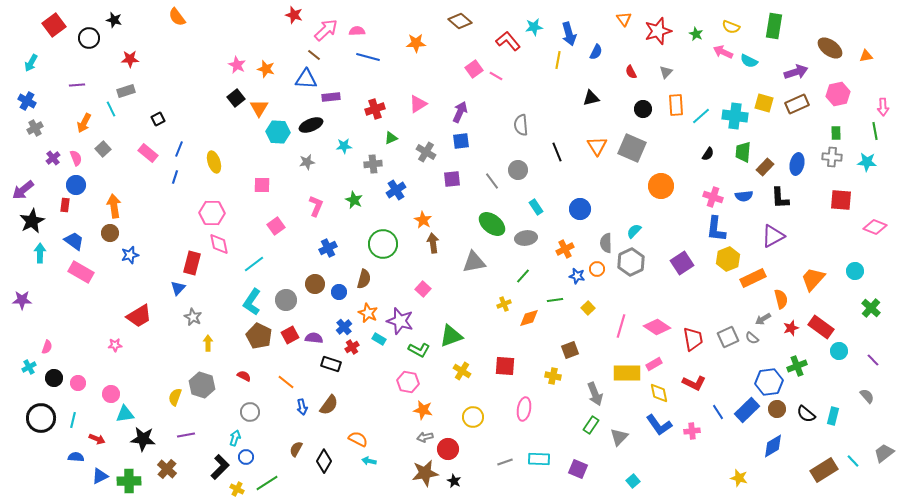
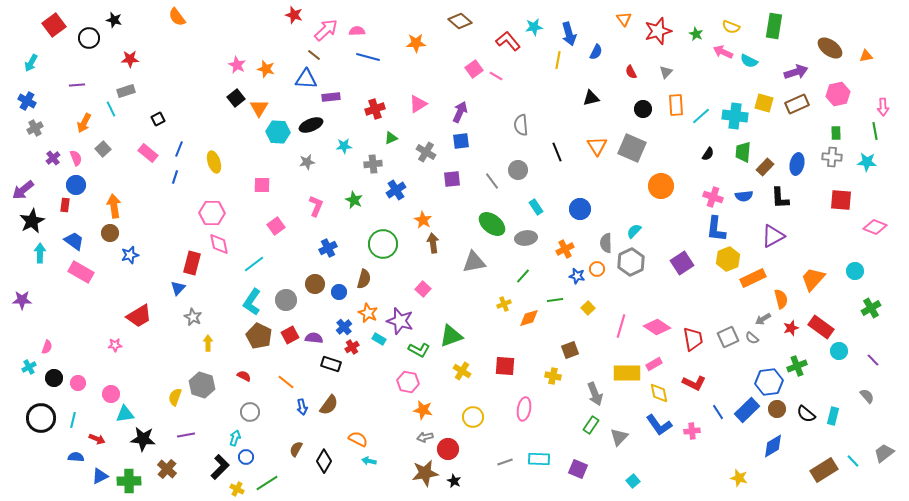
green cross at (871, 308): rotated 18 degrees clockwise
